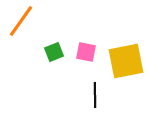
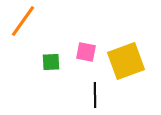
orange line: moved 2 px right
green square: moved 3 px left, 10 px down; rotated 18 degrees clockwise
yellow square: rotated 9 degrees counterclockwise
